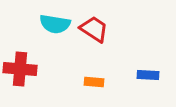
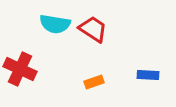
red trapezoid: moved 1 px left
red cross: rotated 20 degrees clockwise
orange rectangle: rotated 24 degrees counterclockwise
